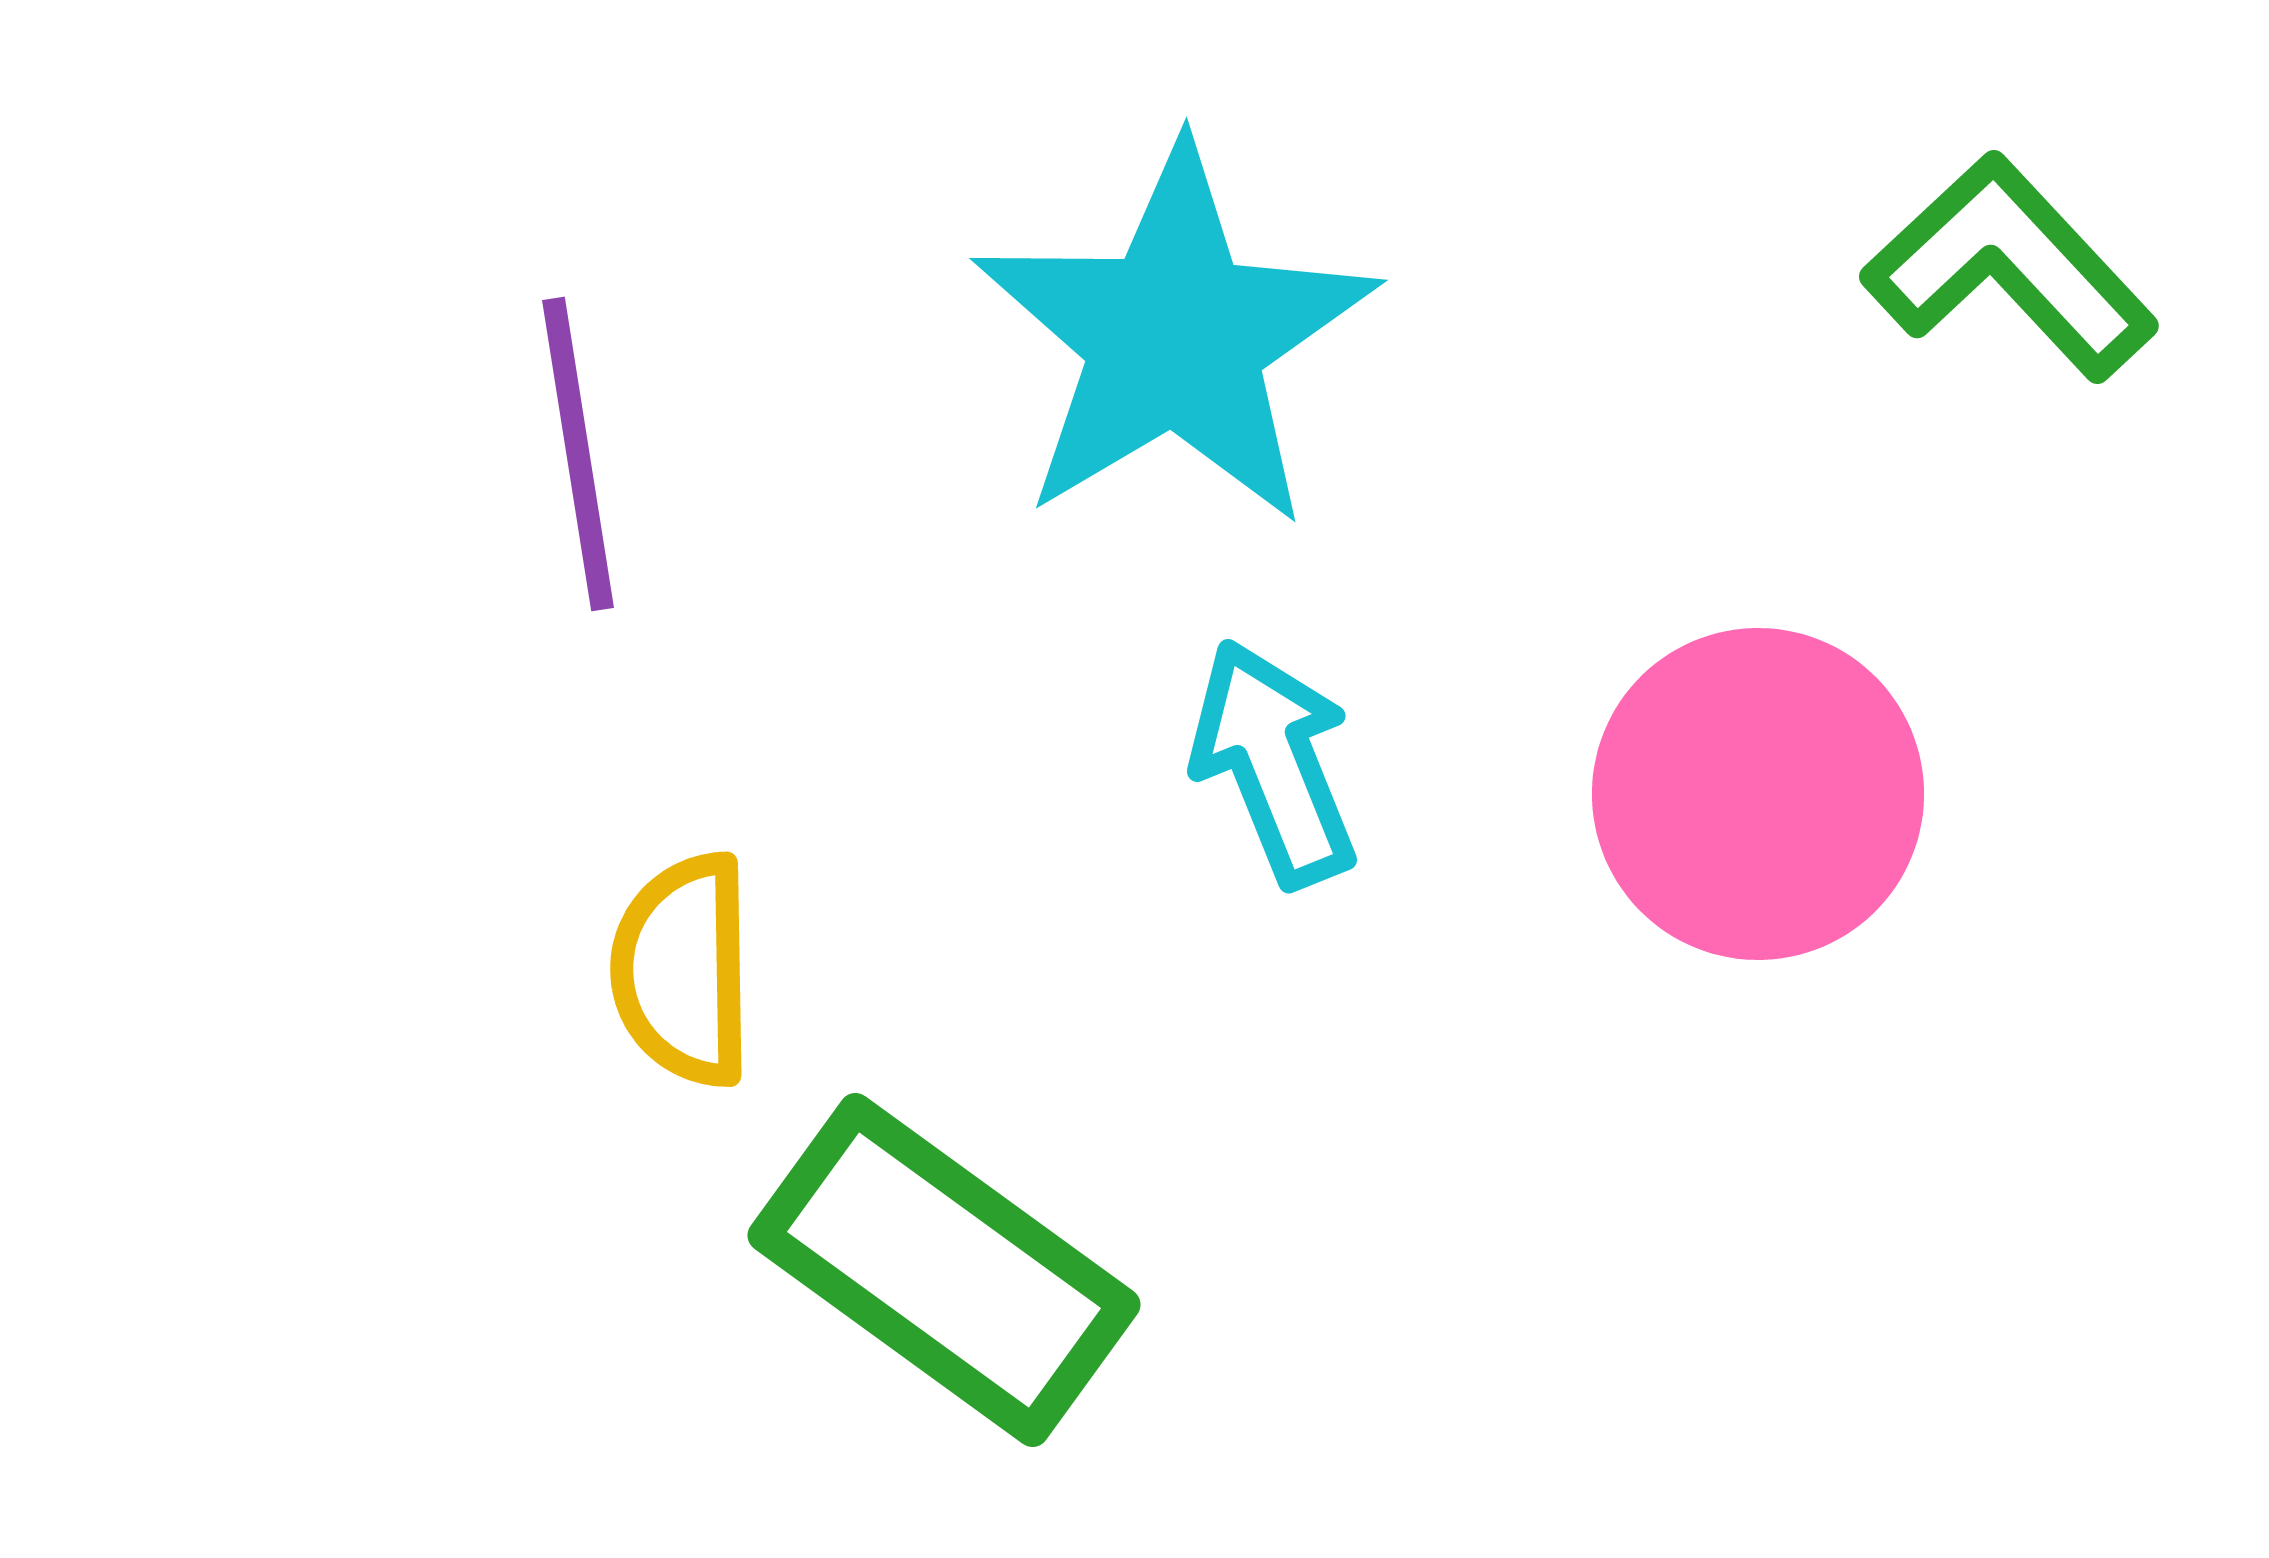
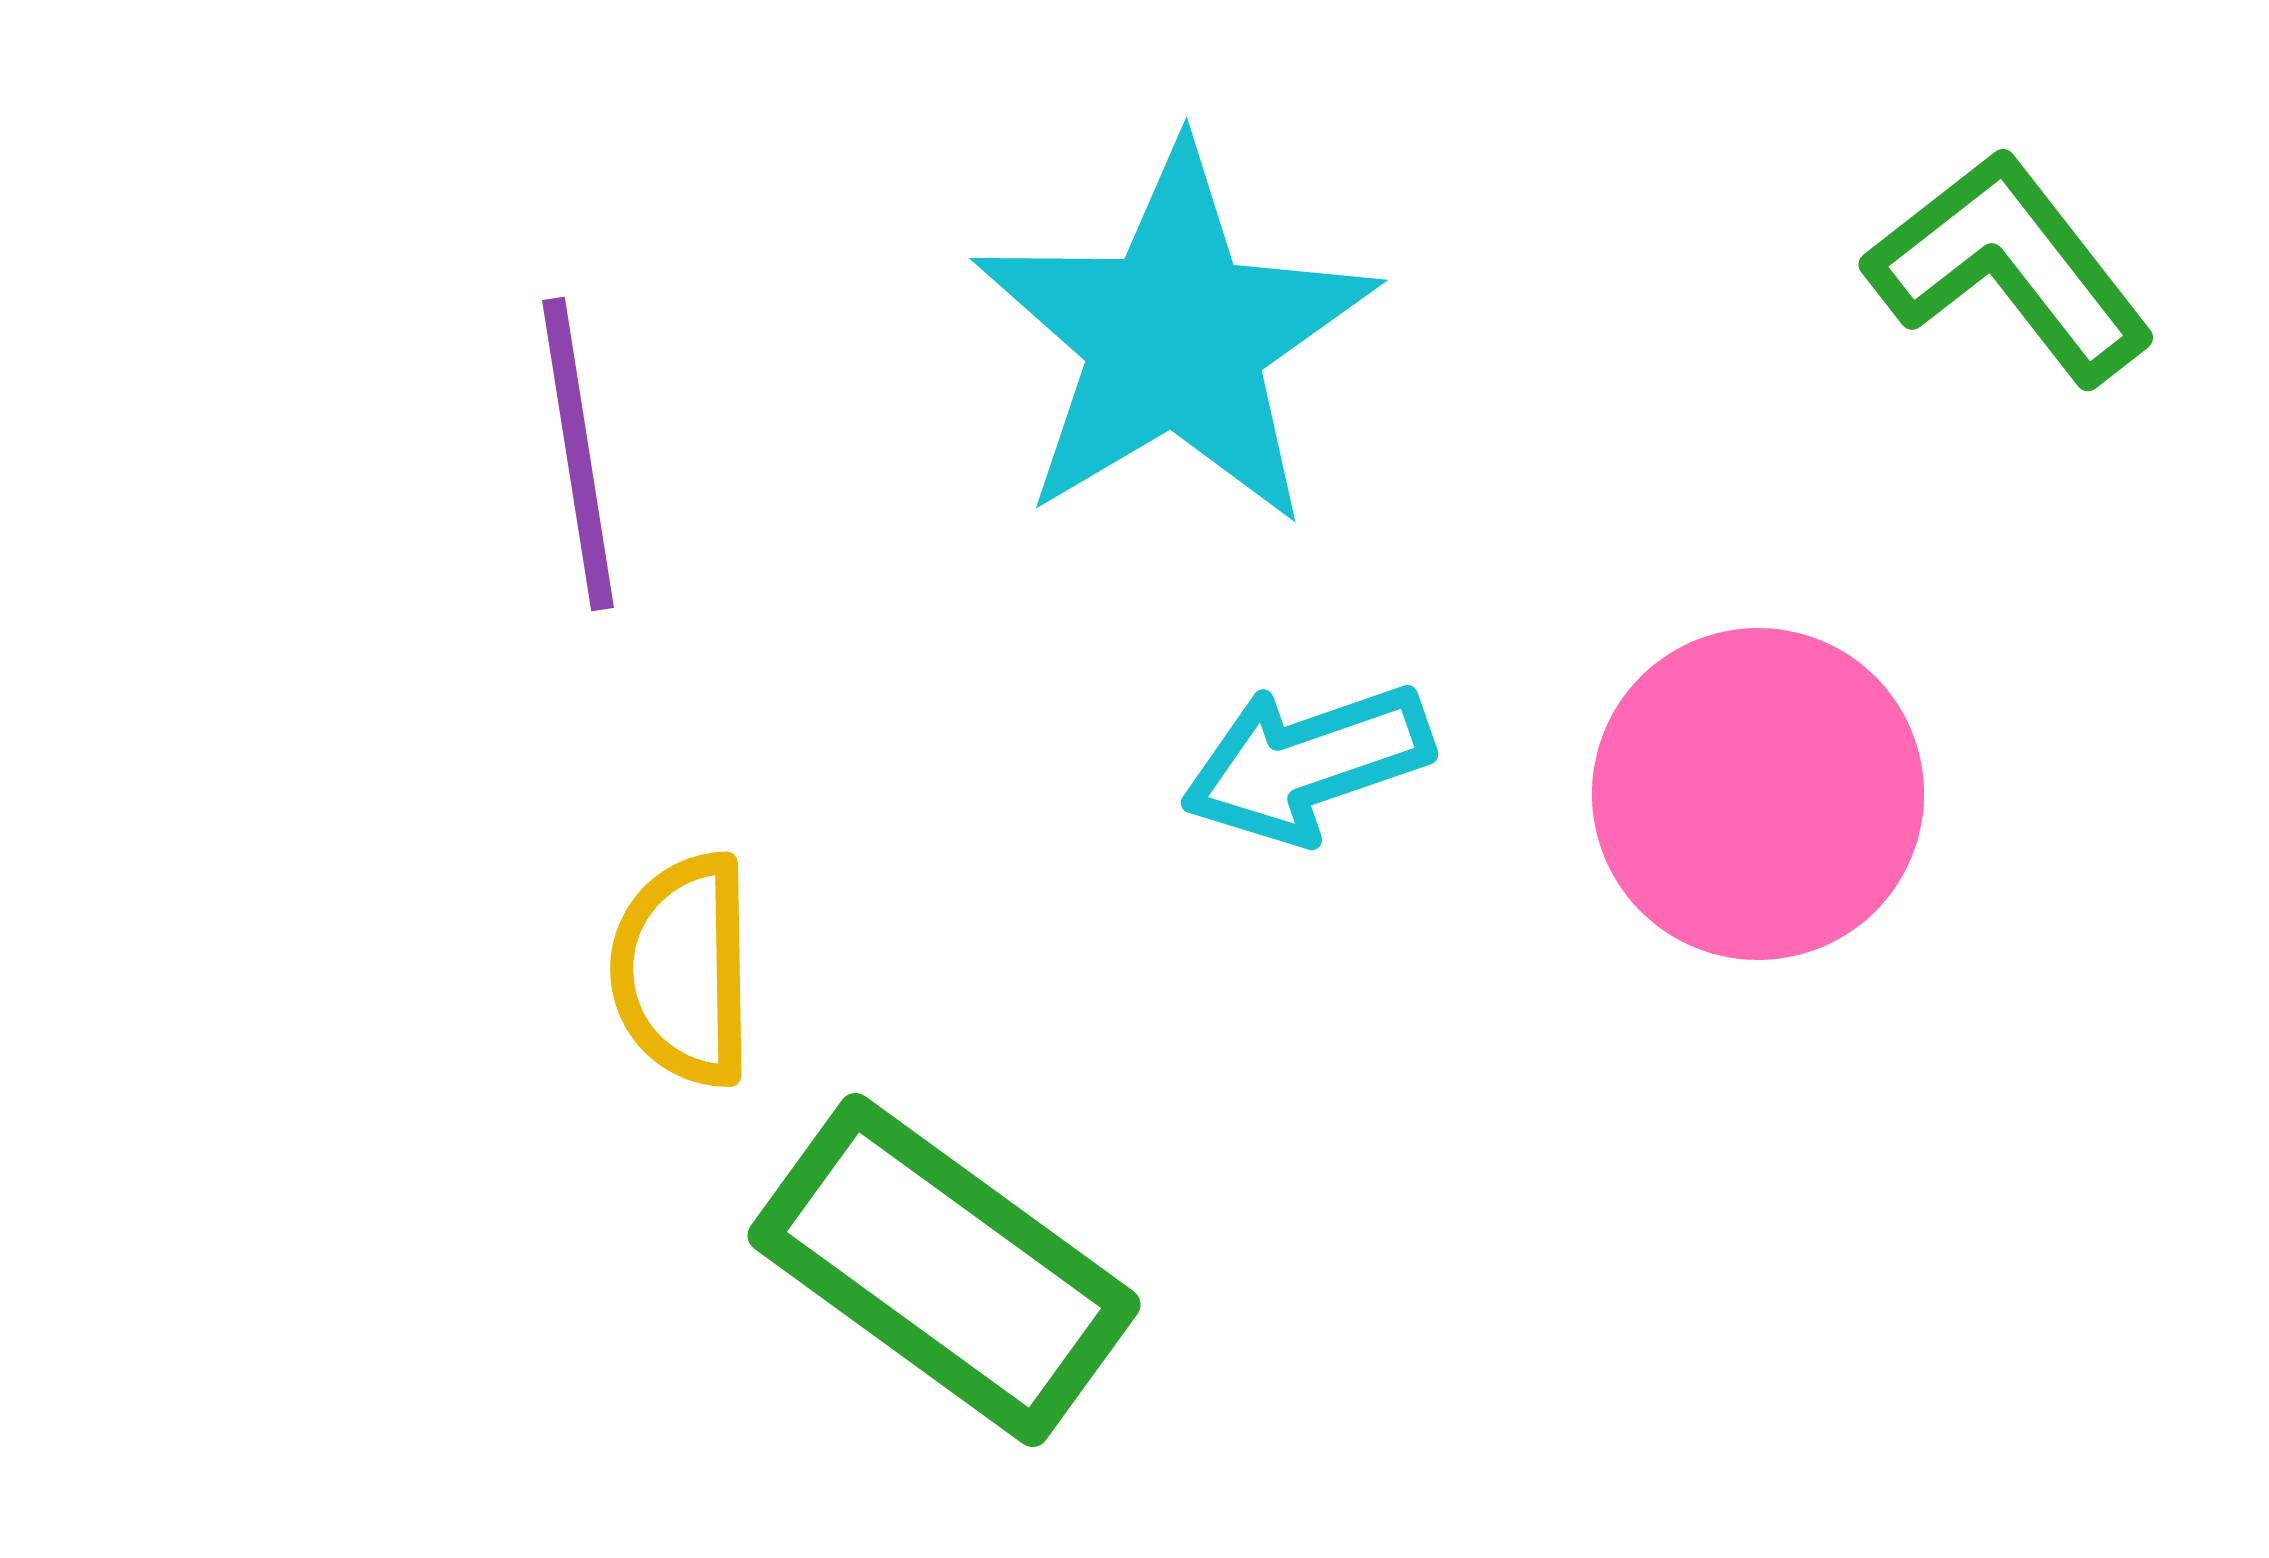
green L-shape: rotated 5 degrees clockwise
cyan arrow: moved 33 px right; rotated 87 degrees counterclockwise
